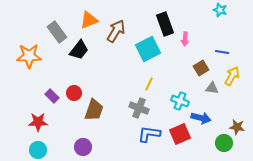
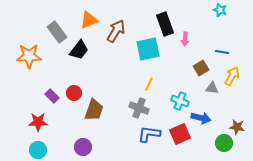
cyan square: rotated 15 degrees clockwise
